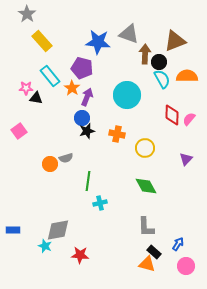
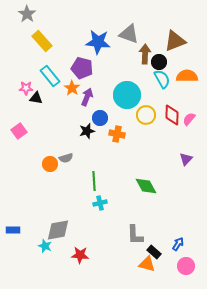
blue circle: moved 18 px right
yellow circle: moved 1 px right, 33 px up
green line: moved 6 px right; rotated 12 degrees counterclockwise
gray L-shape: moved 11 px left, 8 px down
